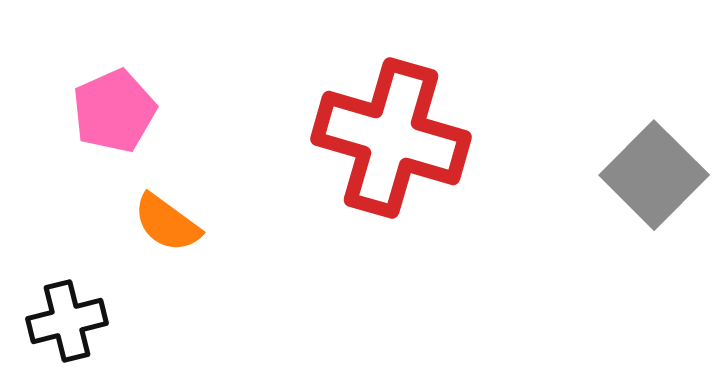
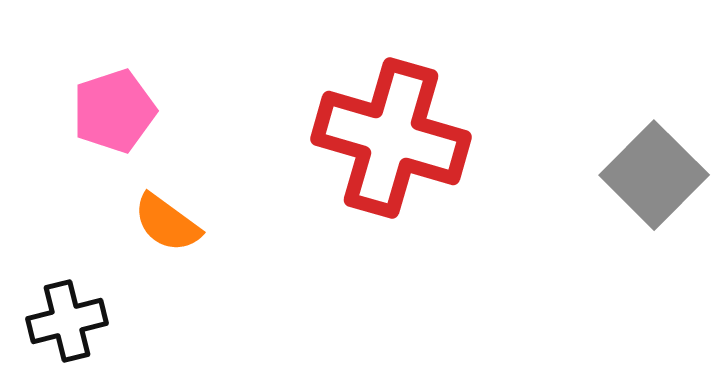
pink pentagon: rotated 6 degrees clockwise
